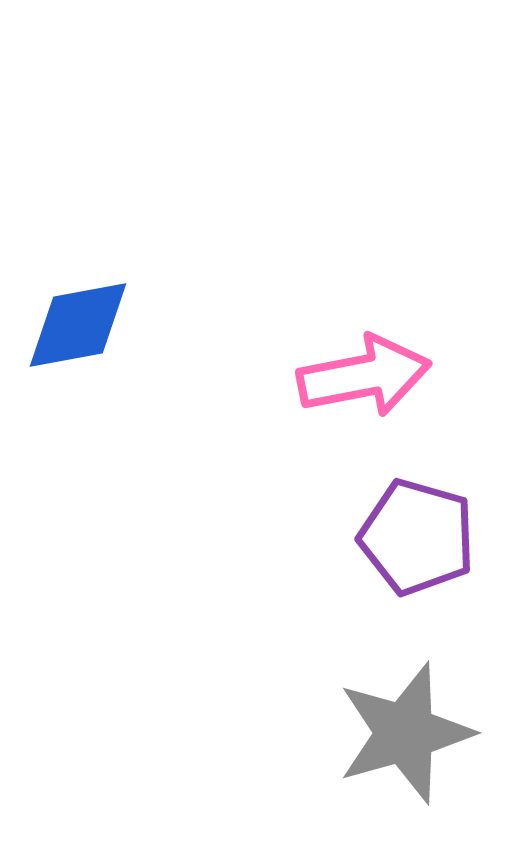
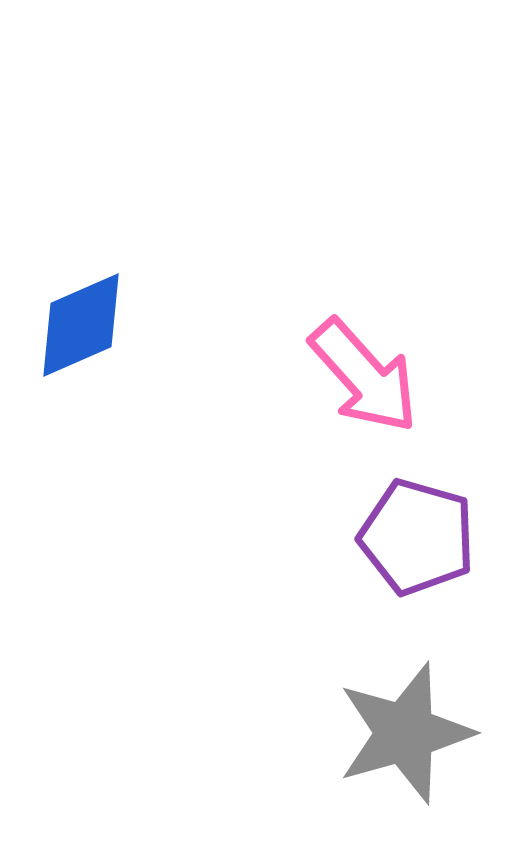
blue diamond: moved 3 px right; rotated 13 degrees counterclockwise
pink arrow: rotated 59 degrees clockwise
